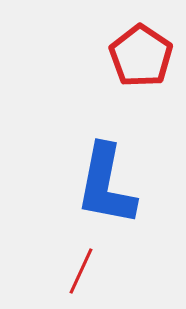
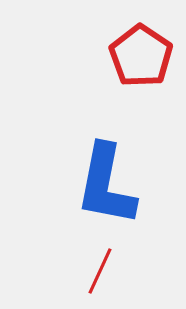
red line: moved 19 px right
